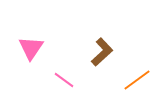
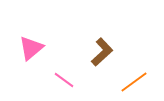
pink triangle: rotated 16 degrees clockwise
orange line: moved 3 px left, 2 px down
